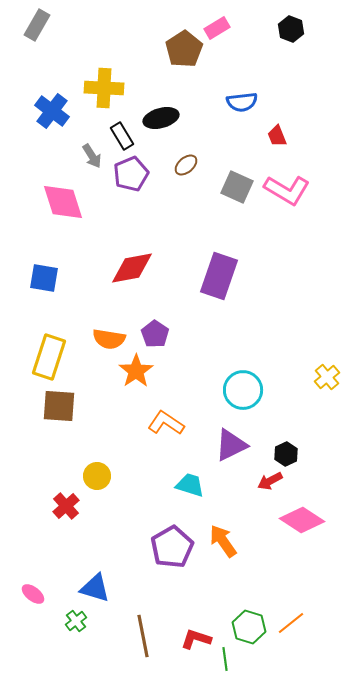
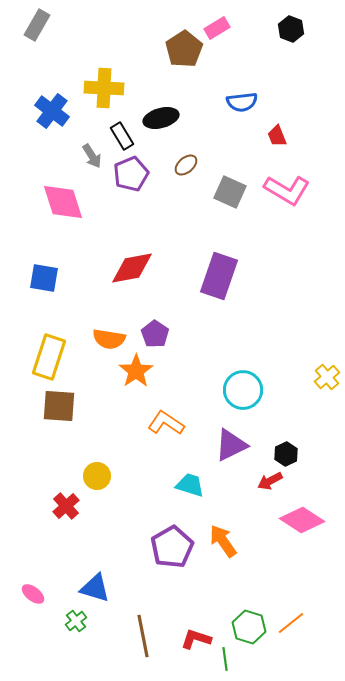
gray square at (237, 187): moved 7 px left, 5 px down
